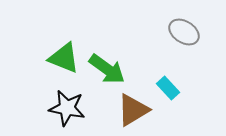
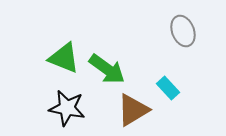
gray ellipse: moved 1 px left, 1 px up; rotated 36 degrees clockwise
